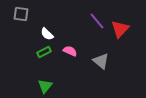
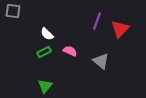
gray square: moved 8 px left, 3 px up
purple line: rotated 60 degrees clockwise
